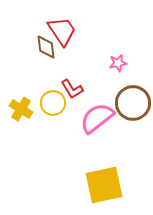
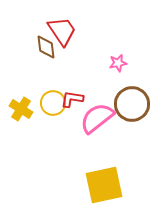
red L-shape: moved 10 px down; rotated 130 degrees clockwise
brown circle: moved 1 px left, 1 px down
